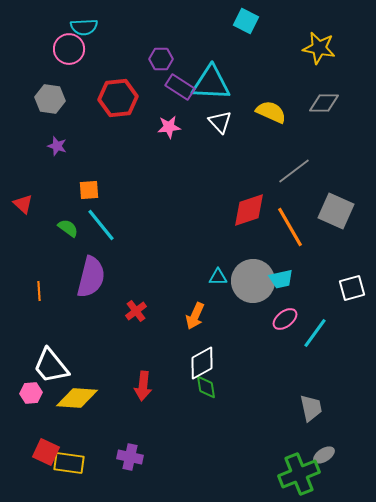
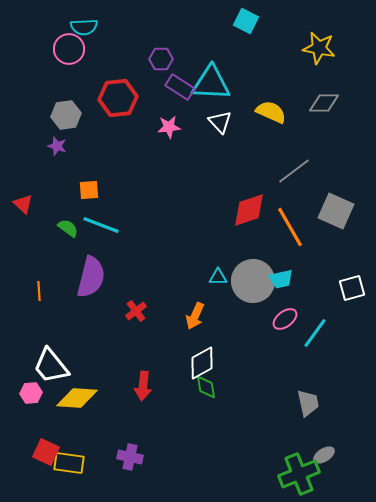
gray hexagon at (50, 99): moved 16 px right, 16 px down; rotated 16 degrees counterclockwise
cyan line at (101, 225): rotated 30 degrees counterclockwise
gray trapezoid at (311, 408): moved 3 px left, 5 px up
